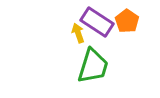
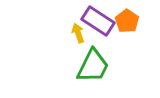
purple rectangle: moved 1 px right, 1 px up
green trapezoid: rotated 9 degrees clockwise
